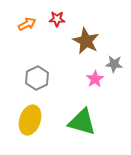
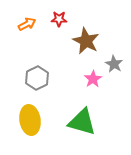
red star: moved 2 px right
gray star: rotated 24 degrees clockwise
pink star: moved 2 px left
yellow ellipse: rotated 28 degrees counterclockwise
